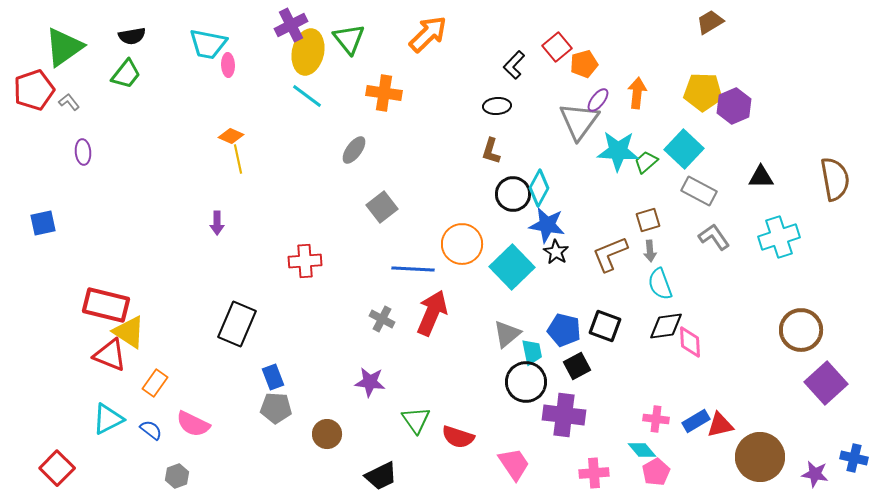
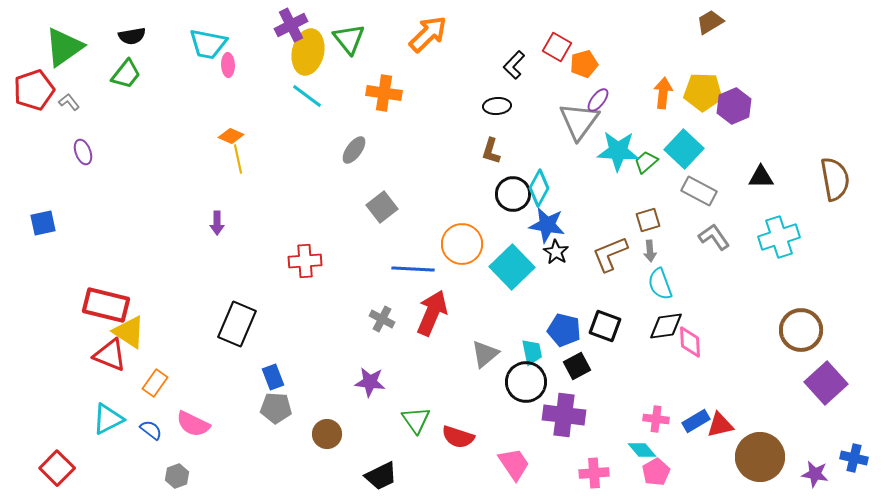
red square at (557, 47): rotated 20 degrees counterclockwise
orange arrow at (637, 93): moved 26 px right
purple ellipse at (83, 152): rotated 15 degrees counterclockwise
gray triangle at (507, 334): moved 22 px left, 20 px down
